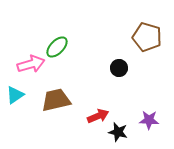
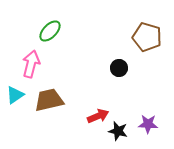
green ellipse: moved 7 px left, 16 px up
pink arrow: rotated 60 degrees counterclockwise
brown trapezoid: moved 7 px left
purple star: moved 1 px left, 4 px down
black star: moved 1 px up
